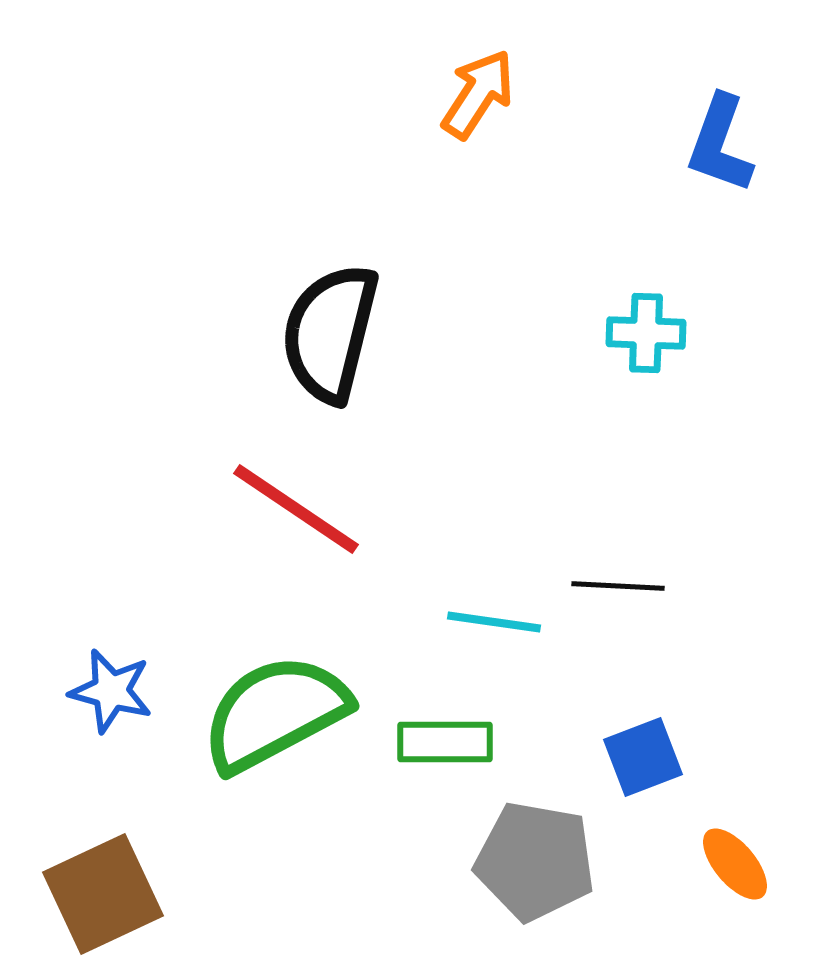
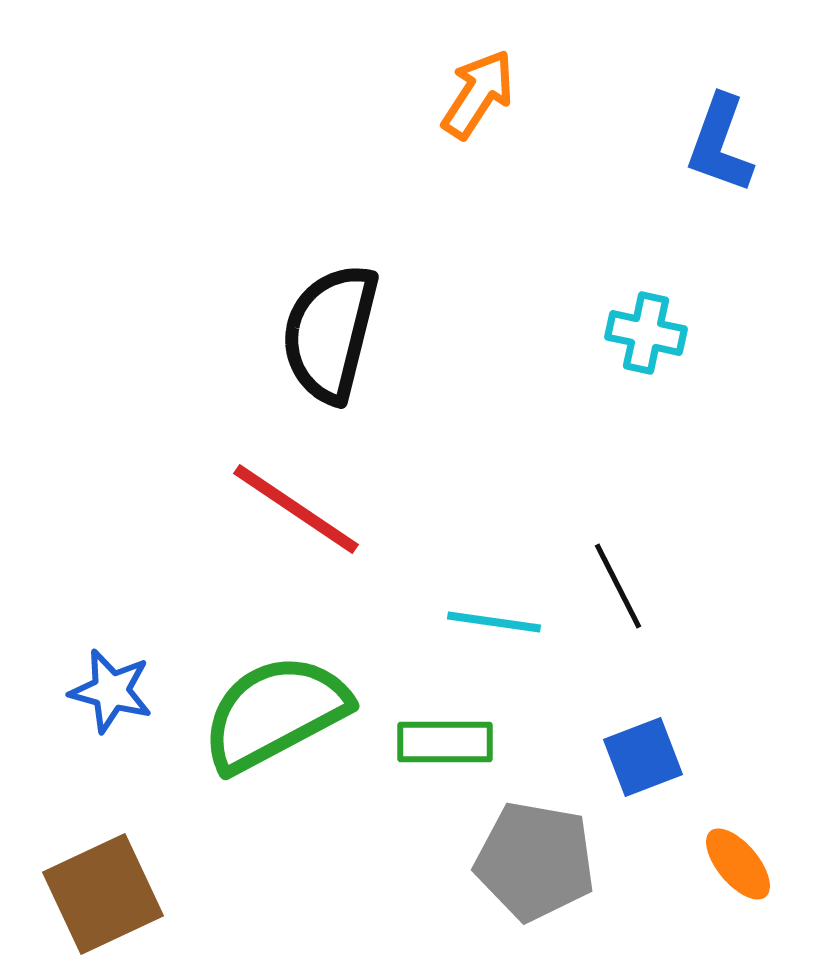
cyan cross: rotated 10 degrees clockwise
black line: rotated 60 degrees clockwise
orange ellipse: moved 3 px right
